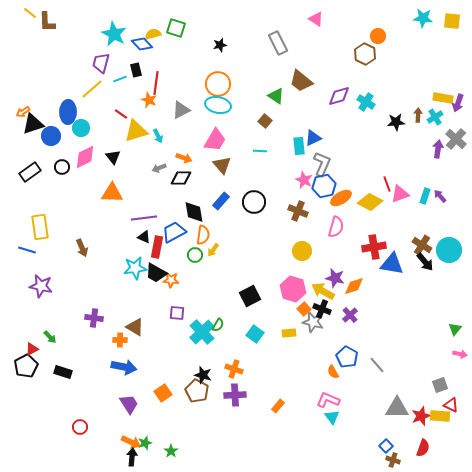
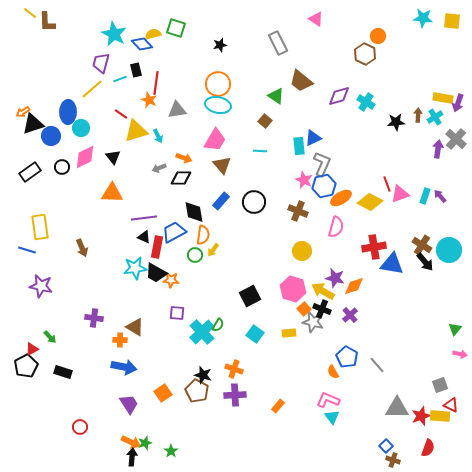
gray triangle at (181, 110): moved 4 px left; rotated 18 degrees clockwise
red semicircle at (423, 448): moved 5 px right
